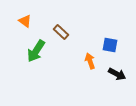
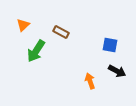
orange triangle: moved 2 px left, 4 px down; rotated 40 degrees clockwise
brown rectangle: rotated 14 degrees counterclockwise
orange arrow: moved 20 px down
black arrow: moved 3 px up
